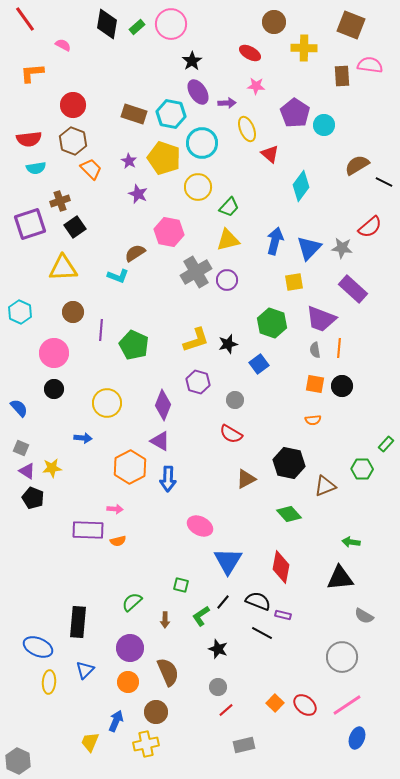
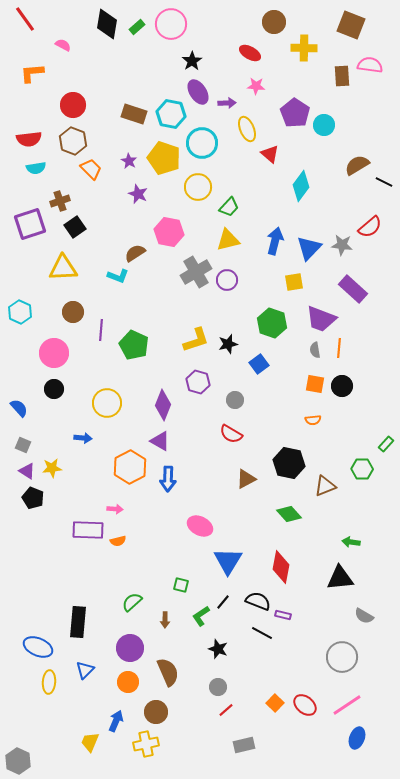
gray star at (342, 248): moved 3 px up
gray square at (21, 448): moved 2 px right, 3 px up
